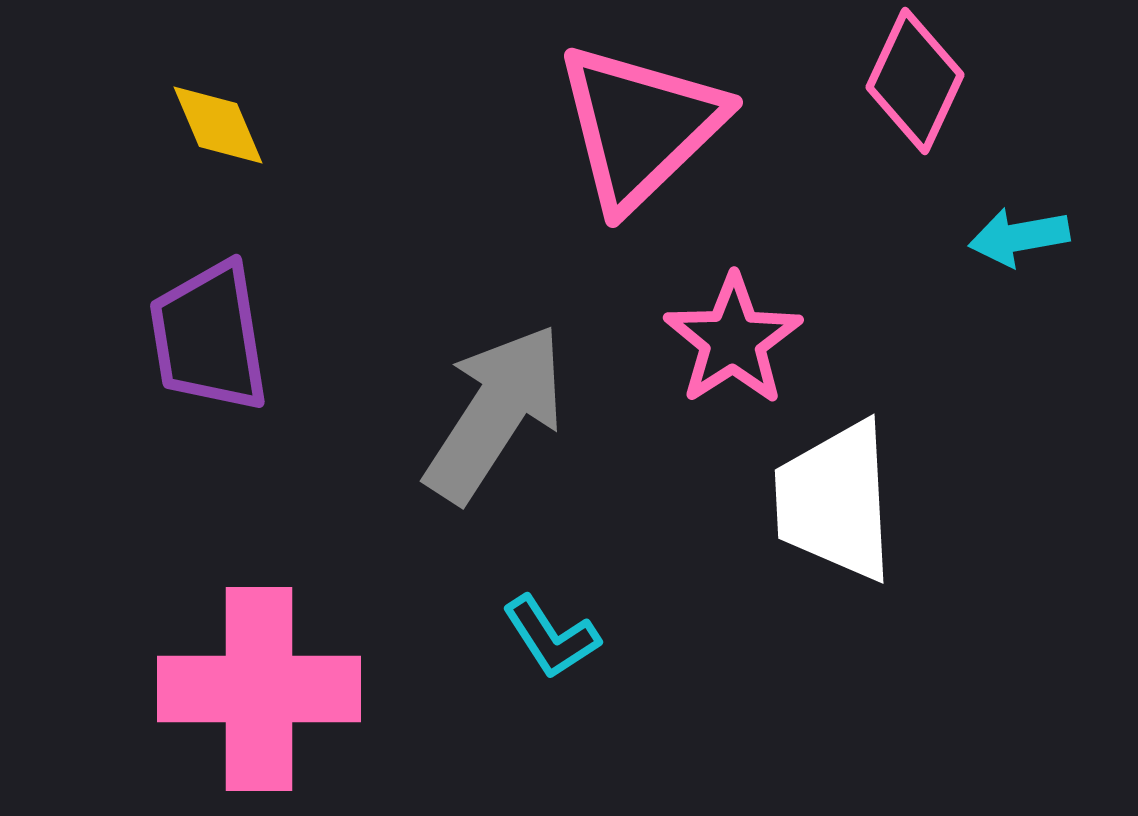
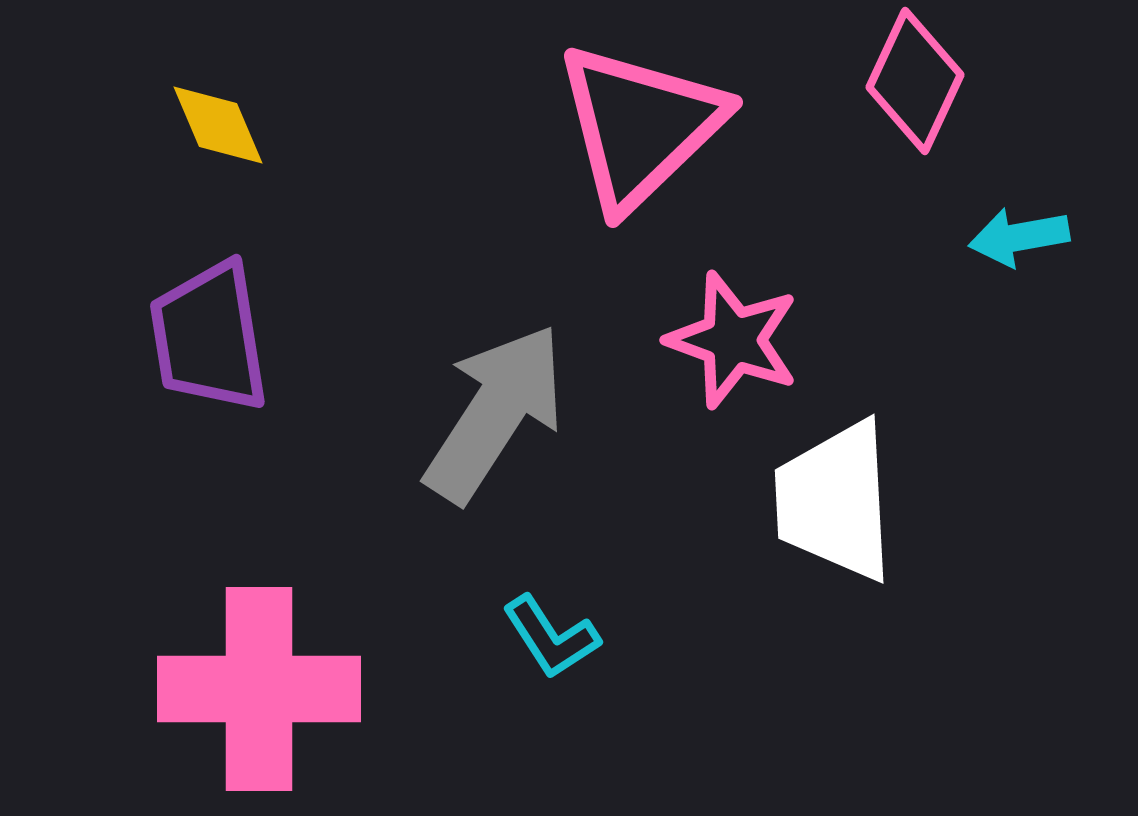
pink star: rotated 19 degrees counterclockwise
